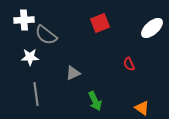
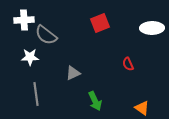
white ellipse: rotated 40 degrees clockwise
red semicircle: moved 1 px left
